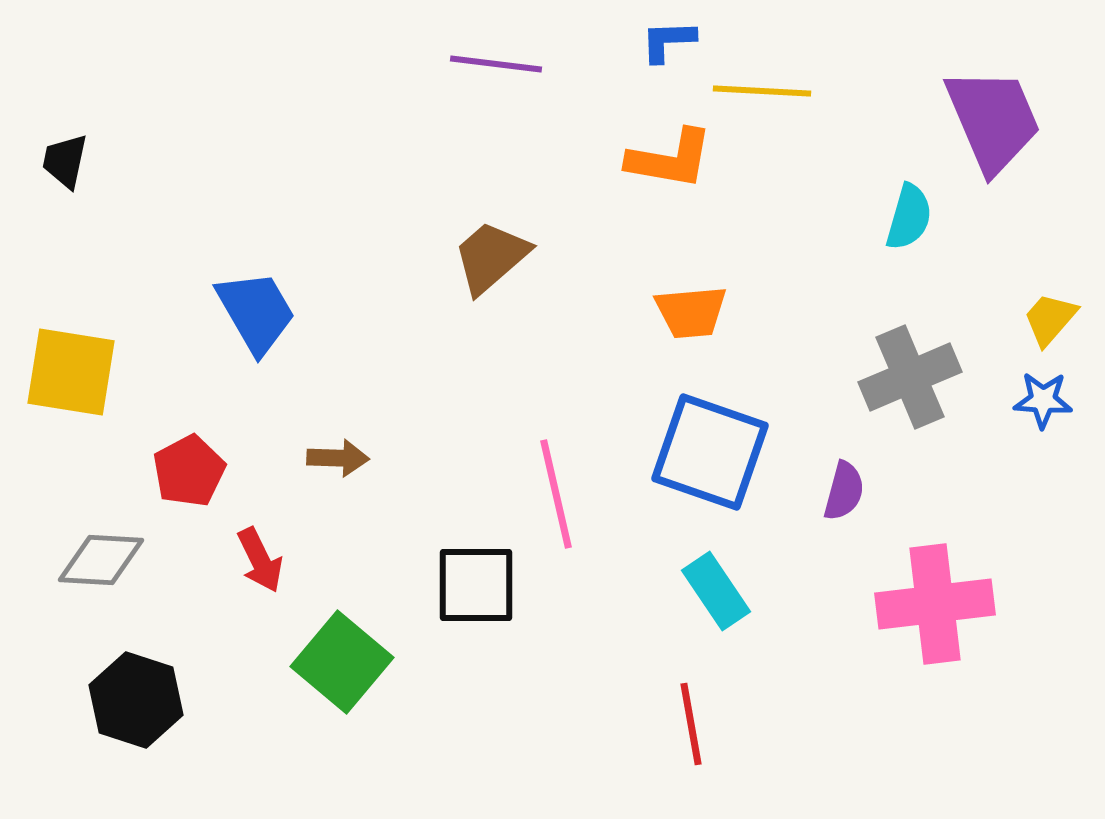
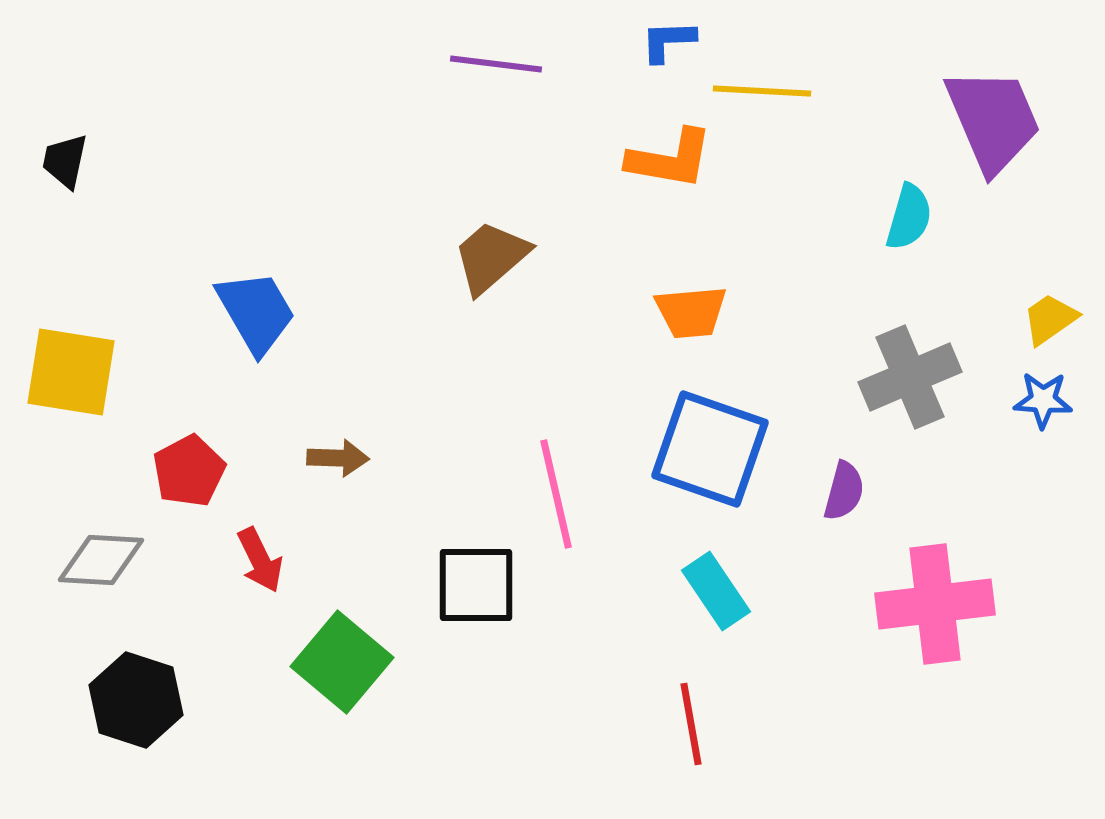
yellow trapezoid: rotated 14 degrees clockwise
blue square: moved 3 px up
